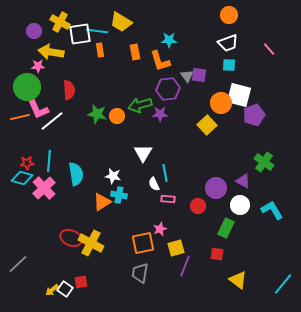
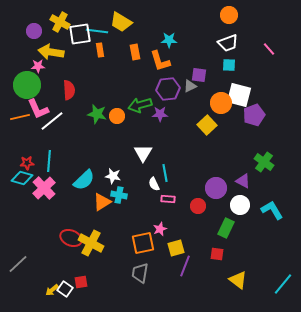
gray triangle at (187, 76): moved 3 px right, 10 px down; rotated 40 degrees clockwise
green circle at (27, 87): moved 2 px up
cyan semicircle at (76, 174): moved 8 px right, 6 px down; rotated 55 degrees clockwise
